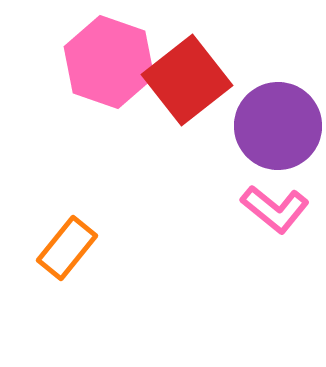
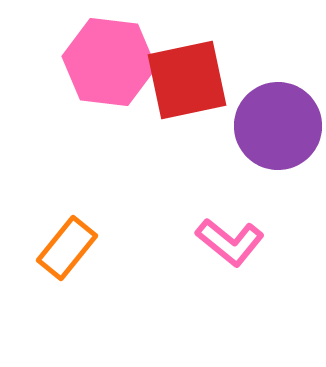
pink hexagon: rotated 12 degrees counterclockwise
red square: rotated 26 degrees clockwise
pink L-shape: moved 45 px left, 33 px down
